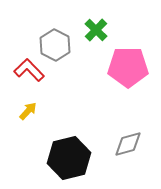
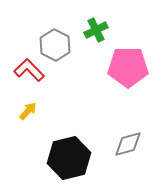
green cross: rotated 20 degrees clockwise
